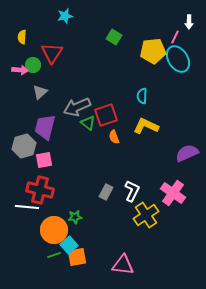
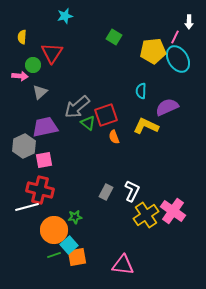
pink arrow: moved 6 px down
cyan semicircle: moved 1 px left, 5 px up
gray arrow: rotated 16 degrees counterclockwise
purple trapezoid: rotated 64 degrees clockwise
gray hexagon: rotated 10 degrees counterclockwise
purple semicircle: moved 20 px left, 46 px up
pink cross: moved 18 px down
white line: rotated 20 degrees counterclockwise
